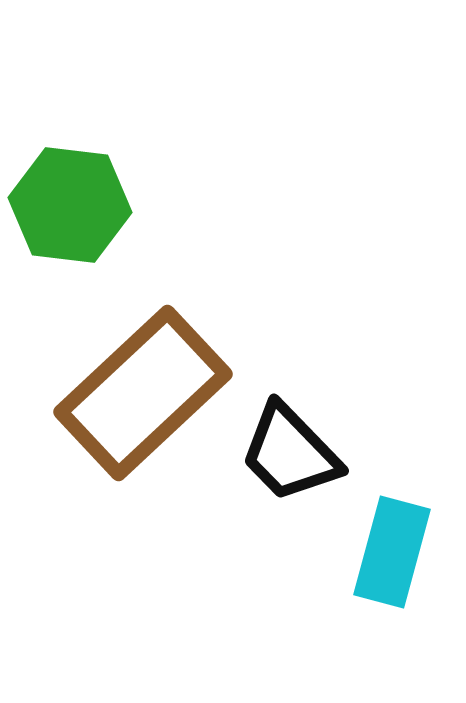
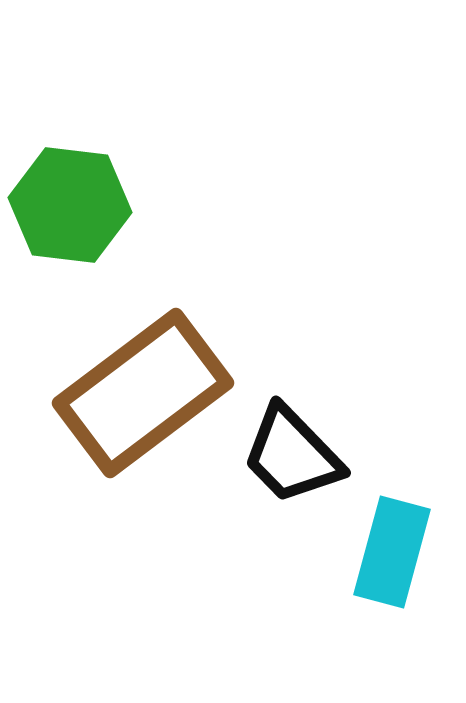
brown rectangle: rotated 6 degrees clockwise
black trapezoid: moved 2 px right, 2 px down
